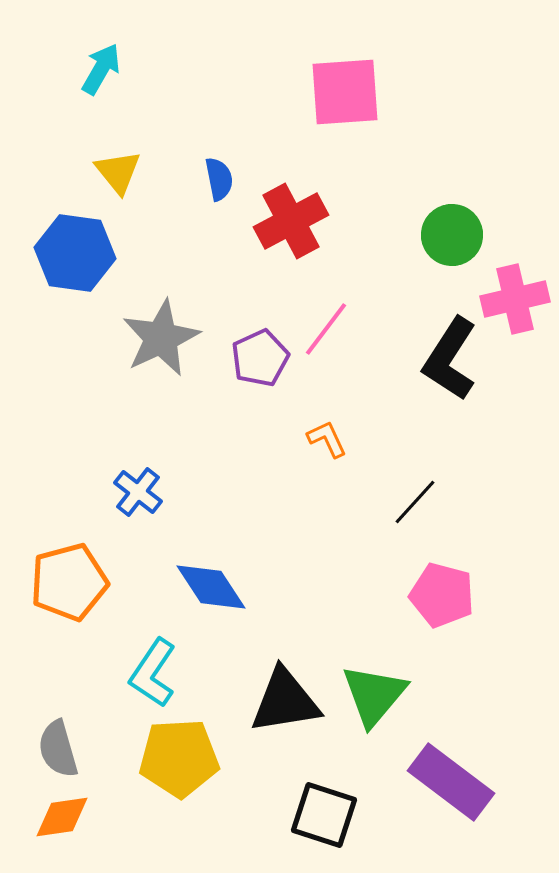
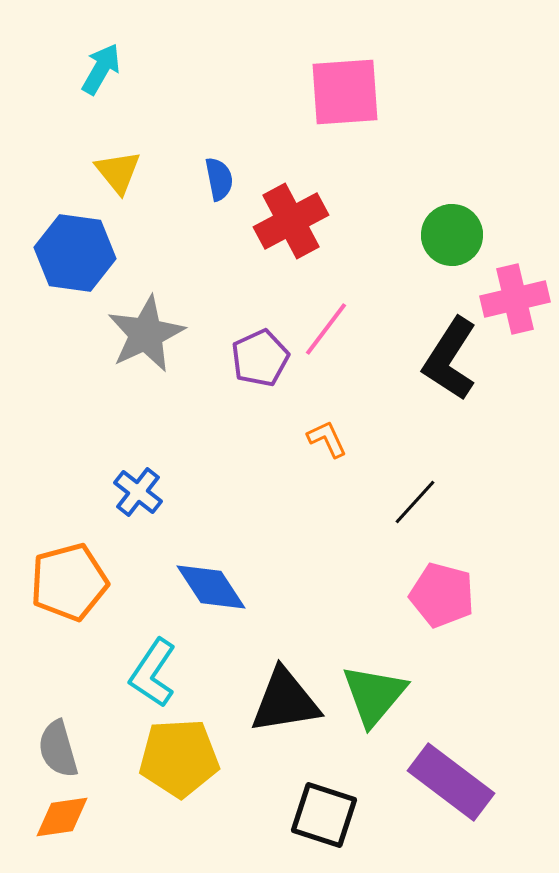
gray star: moved 15 px left, 4 px up
